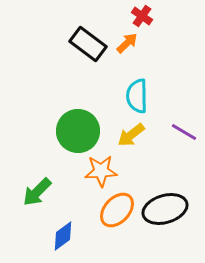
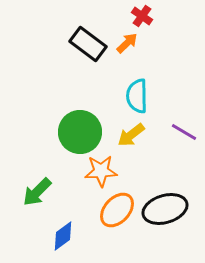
green circle: moved 2 px right, 1 px down
